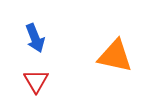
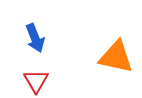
orange triangle: moved 1 px right, 1 px down
